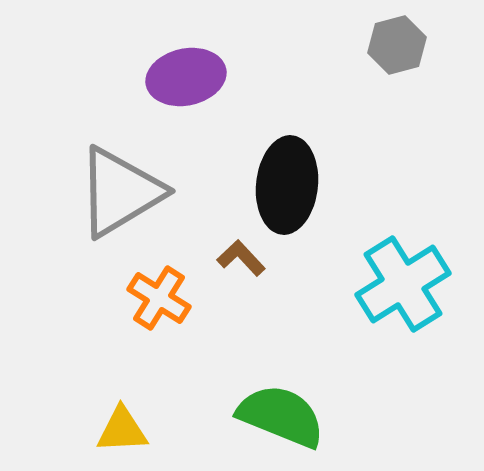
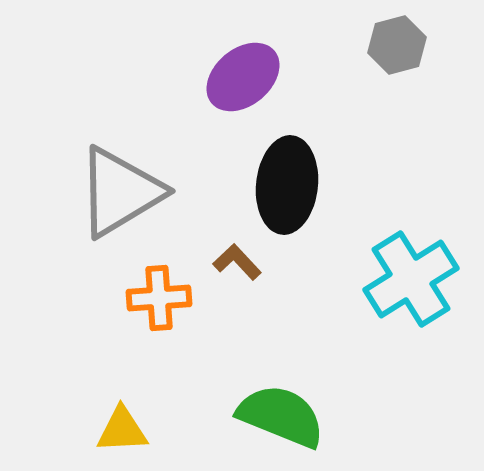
purple ellipse: moved 57 px right; rotated 28 degrees counterclockwise
brown L-shape: moved 4 px left, 4 px down
cyan cross: moved 8 px right, 5 px up
orange cross: rotated 36 degrees counterclockwise
